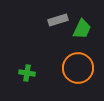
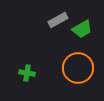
gray rectangle: rotated 12 degrees counterclockwise
green trapezoid: rotated 35 degrees clockwise
